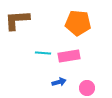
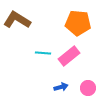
brown L-shape: rotated 36 degrees clockwise
pink rectangle: rotated 30 degrees counterclockwise
blue arrow: moved 2 px right, 5 px down
pink circle: moved 1 px right
